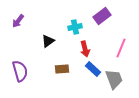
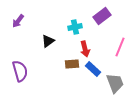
pink line: moved 1 px left, 1 px up
brown rectangle: moved 10 px right, 5 px up
gray trapezoid: moved 1 px right, 4 px down
